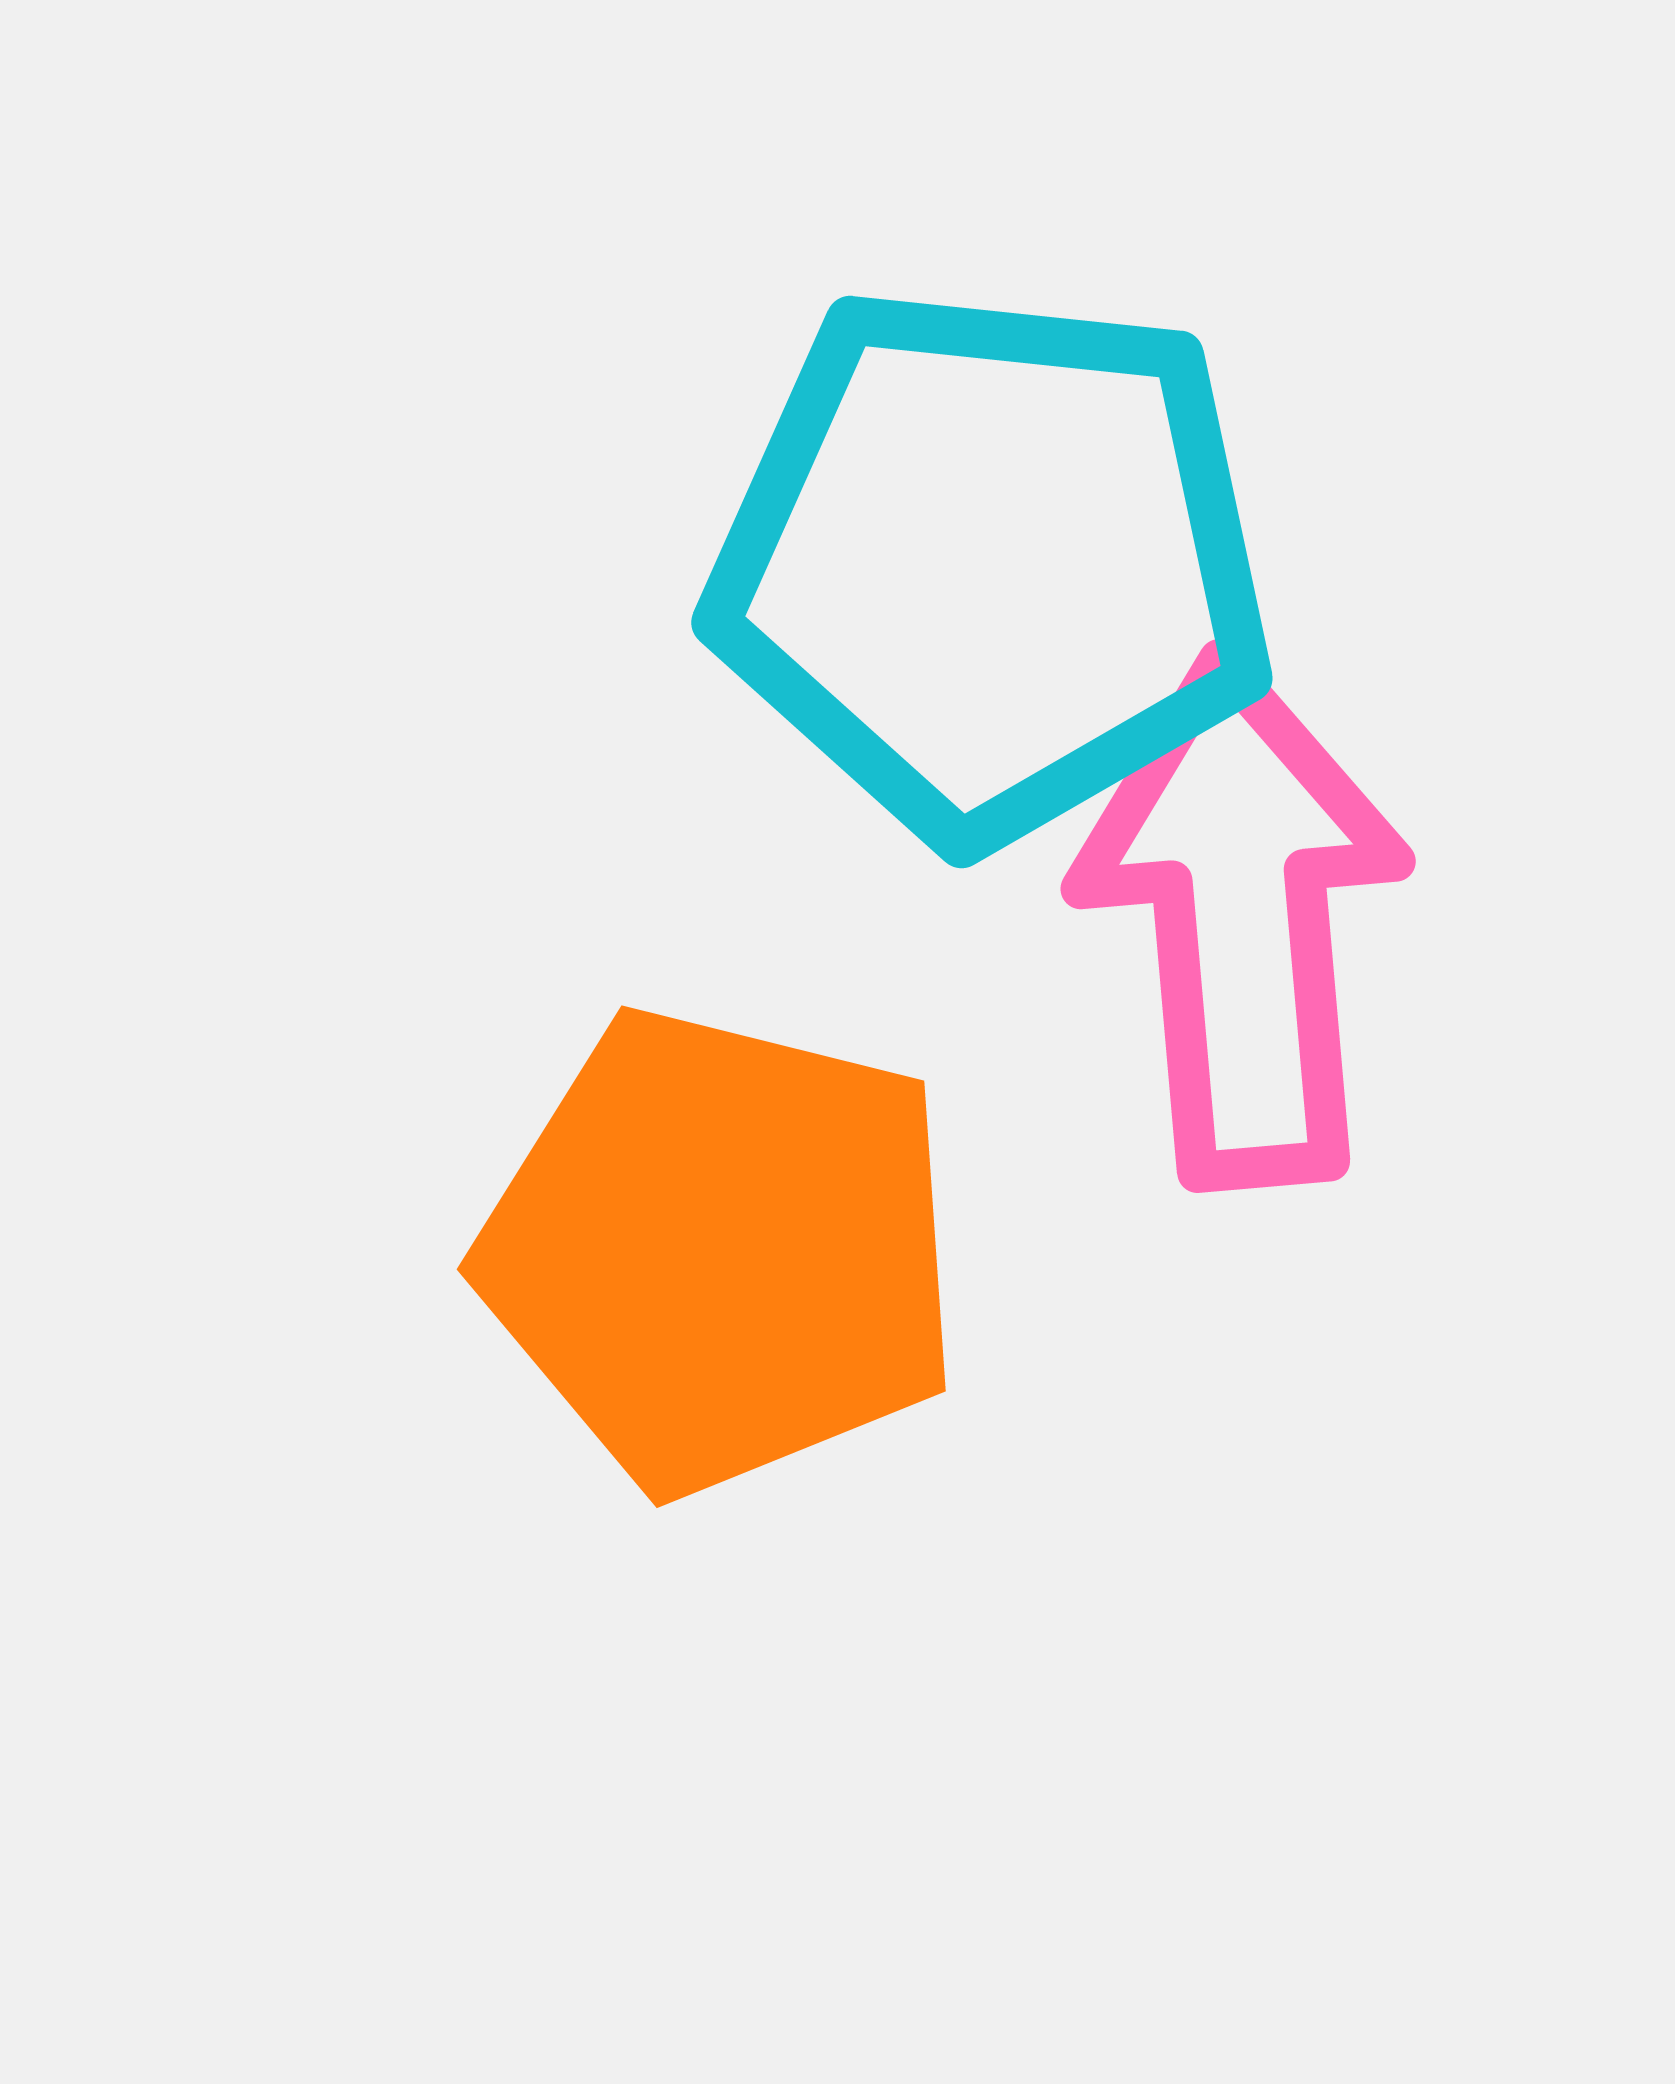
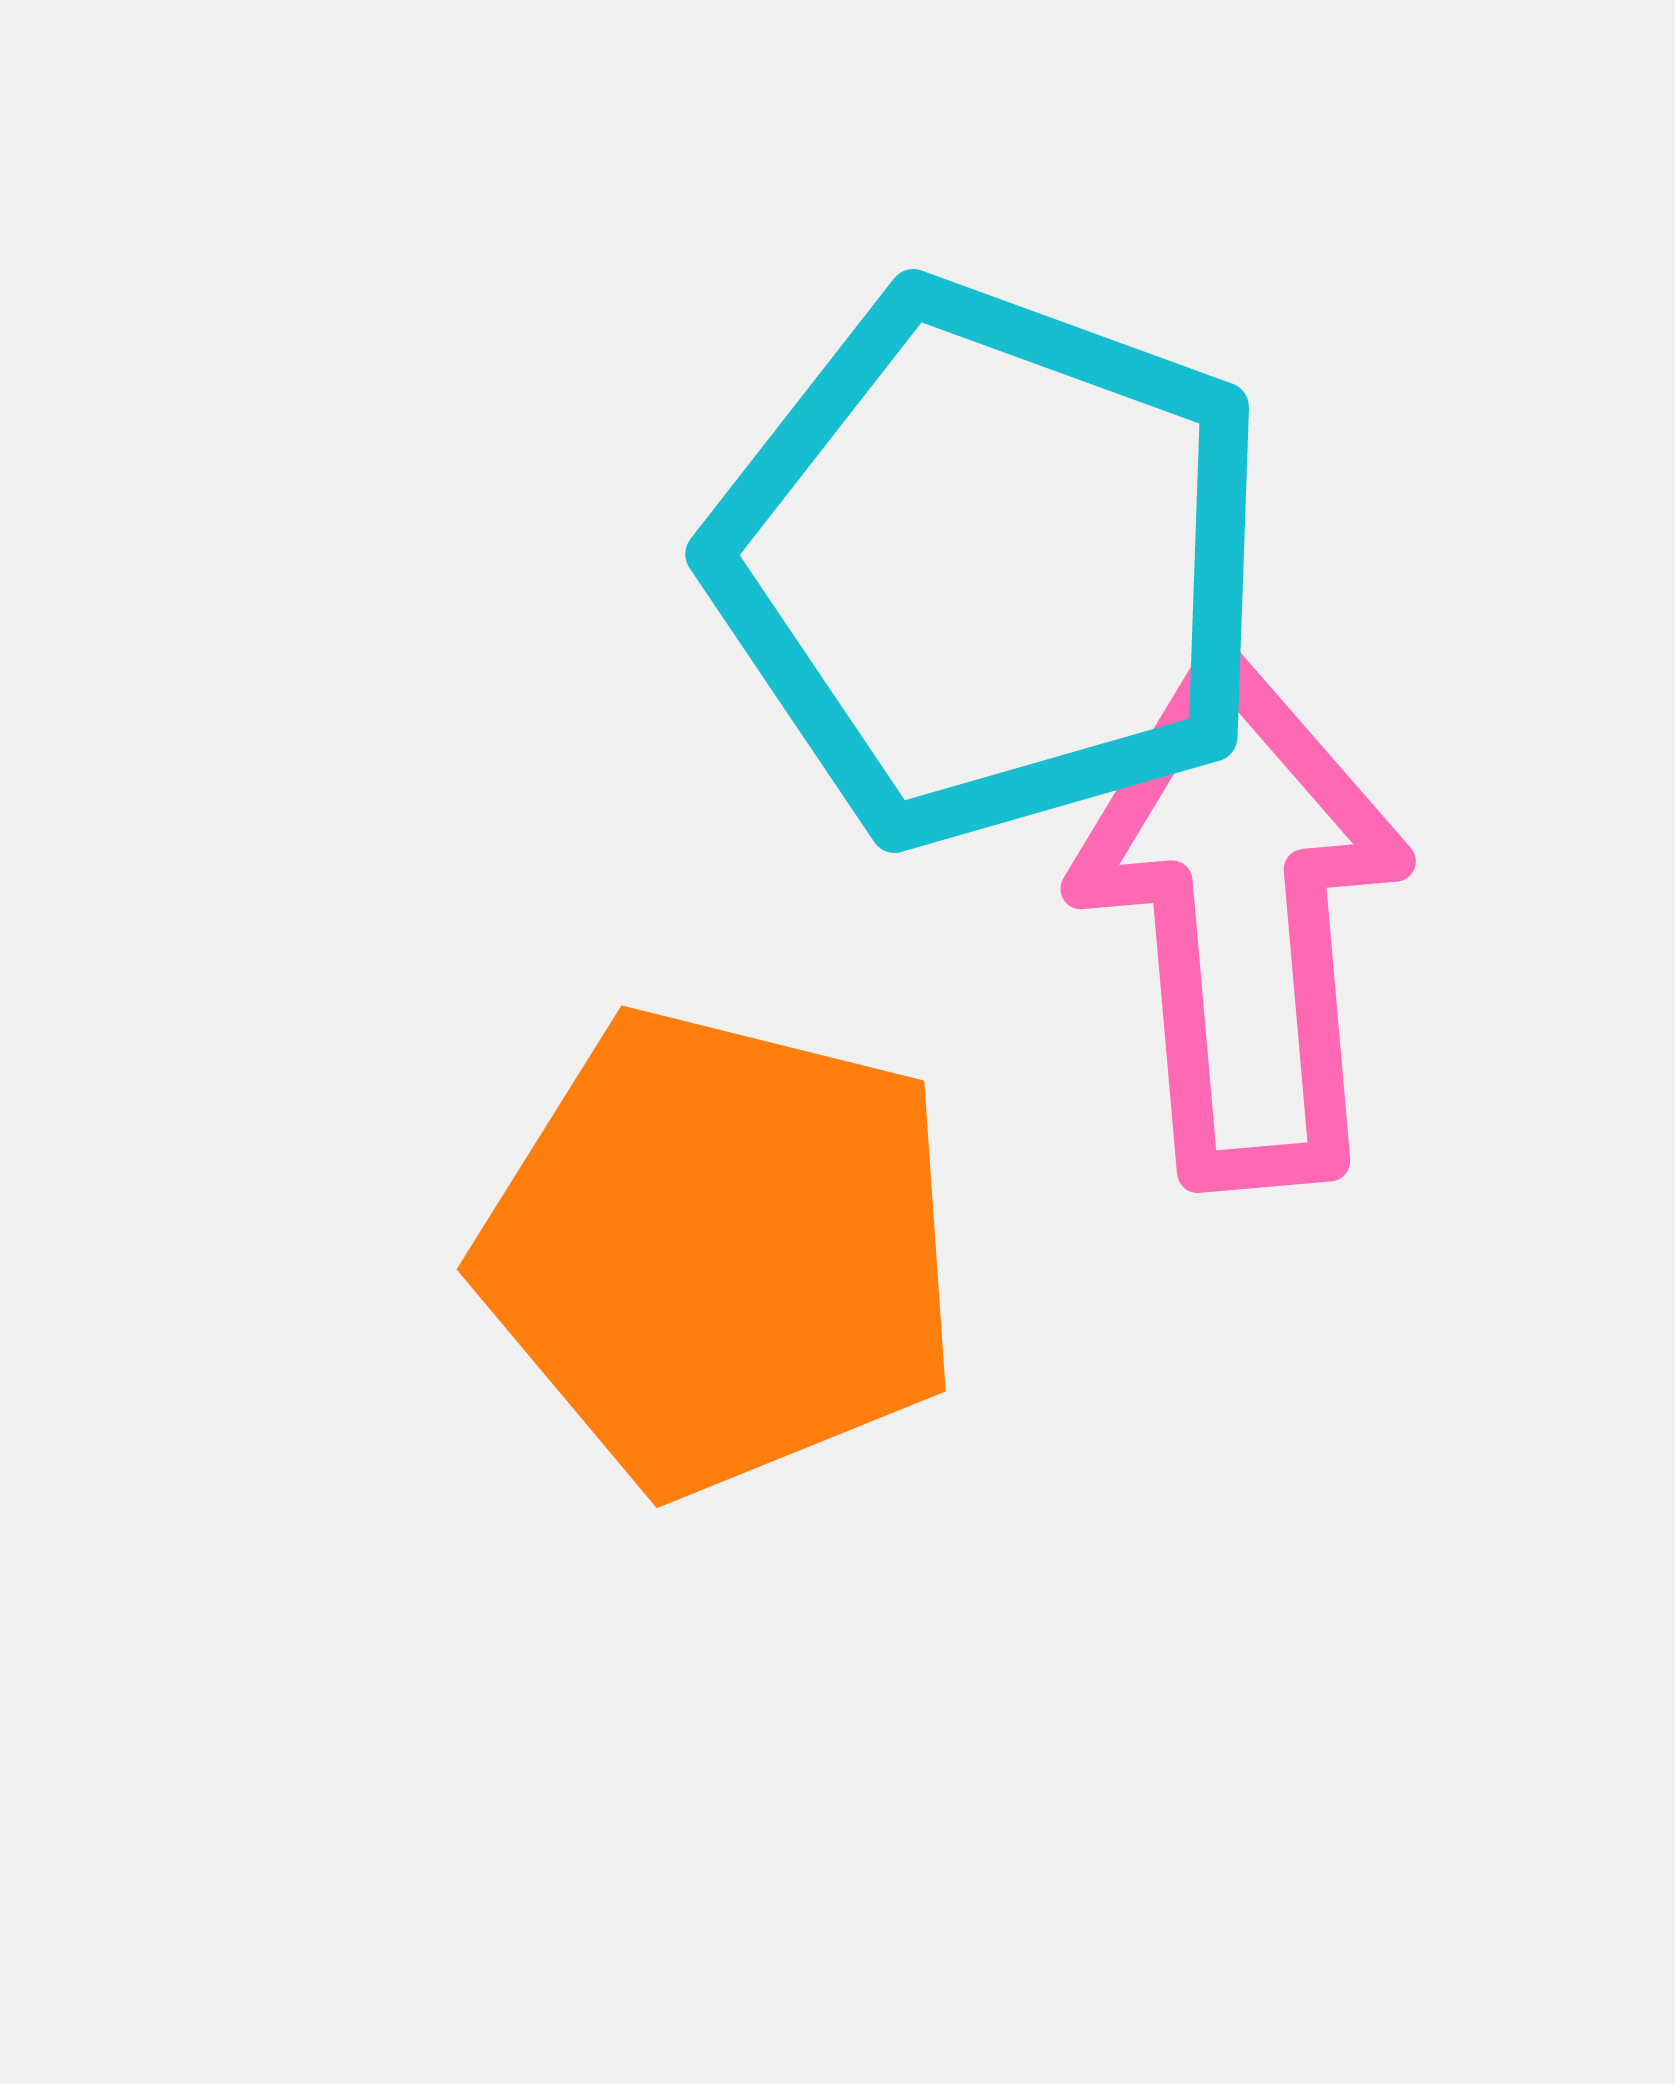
cyan pentagon: rotated 14 degrees clockwise
